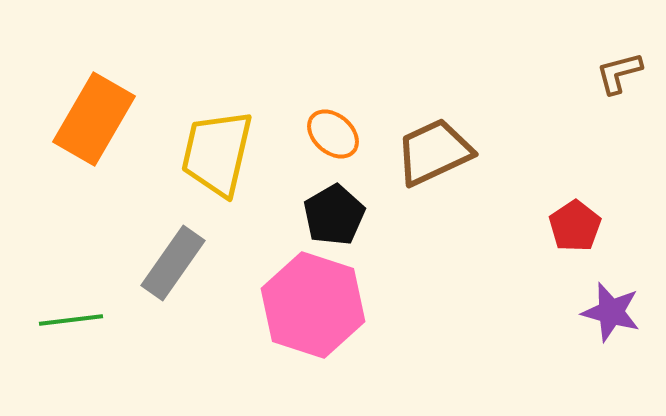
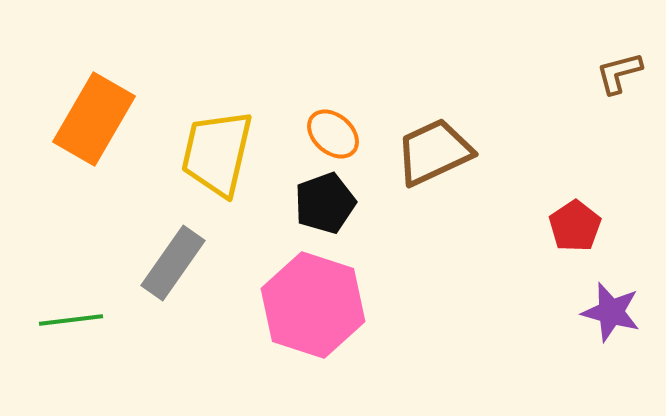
black pentagon: moved 9 px left, 12 px up; rotated 10 degrees clockwise
